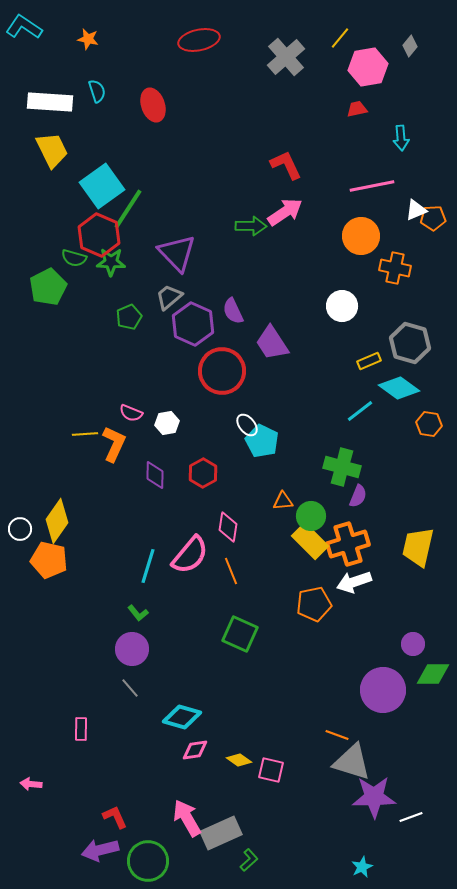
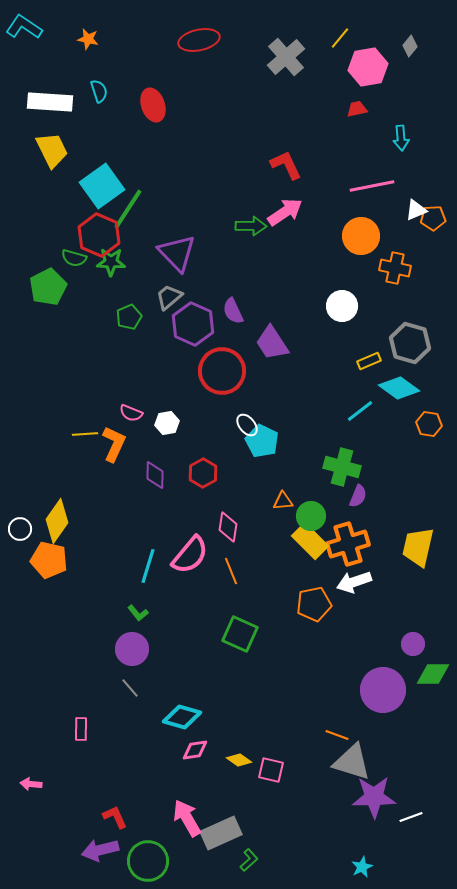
cyan semicircle at (97, 91): moved 2 px right
